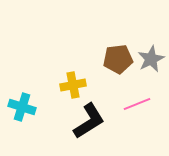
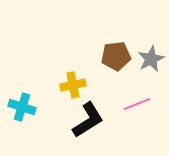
brown pentagon: moved 2 px left, 3 px up
black L-shape: moved 1 px left, 1 px up
